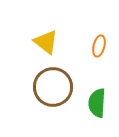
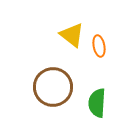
yellow triangle: moved 26 px right, 7 px up
orange ellipse: rotated 25 degrees counterclockwise
